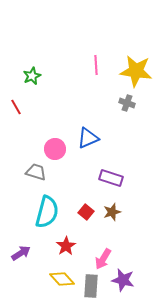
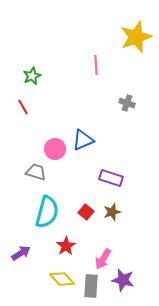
yellow star: moved 34 px up; rotated 28 degrees counterclockwise
red line: moved 7 px right
blue triangle: moved 5 px left, 2 px down
